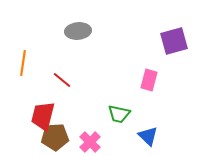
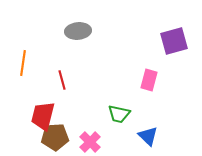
red line: rotated 36 degrees clockwise
